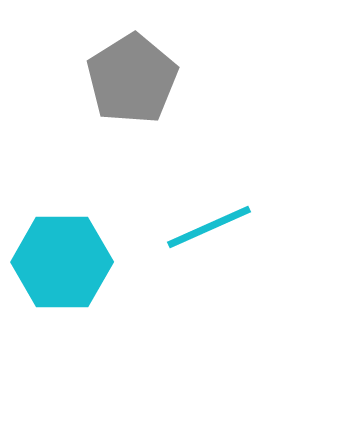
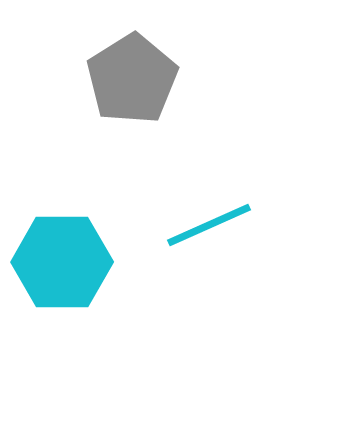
cyan line: moved 2 px up
